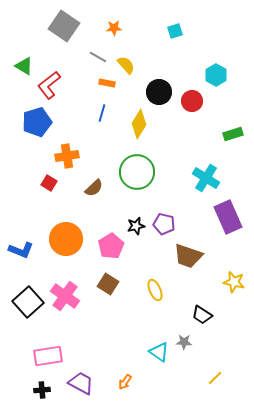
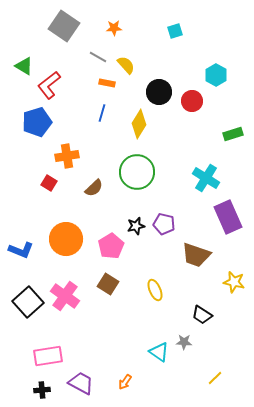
brown trapezoid: moved 8 px right, 1 px up
